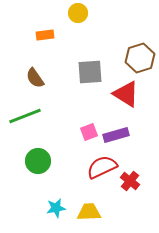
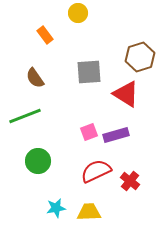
orange rectangle: rotated 60 degrees clockwise
brown hexagon: moved 1 px up
gray square: moved 1 px left
red semicircle: moved 6 px left, 4 px down
